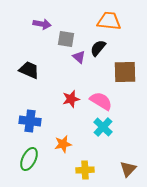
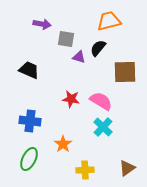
orange trapezoid: rotated 20 degrees counterclockwise
purple triangle: rotated 24 degrees counterclockwise
red star: rotated 24 degrees clockwise
orange star: rotated 24 degrees counterclockwise
brown triangle: moved 1 px left, 1 px up; rotated 12 degrees clockwise
